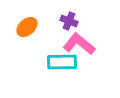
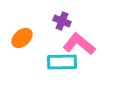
purple cross: moved 7 px left
orange ellipse: moved 5 px left, 11 px down
